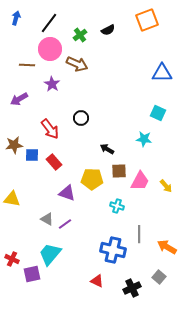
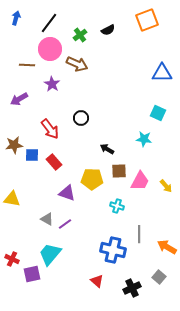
red triangle: rotated 16 degrees clockwise
